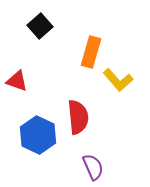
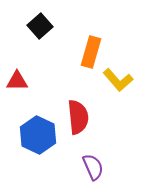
red triangle: rotated 20 degrees counterclockwise
